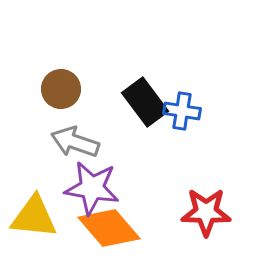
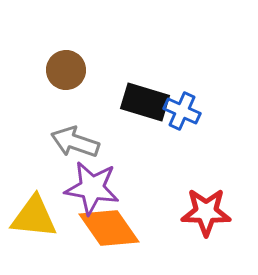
brown circle: moved 5 px right, 19 px up
black rectangle: rotated 36 degrees counterclockwise
blue cross: rotated 15 degrees clockwise
orange diamond: rotated 6 degrees clockwise
